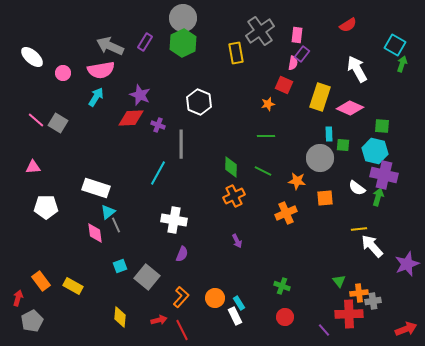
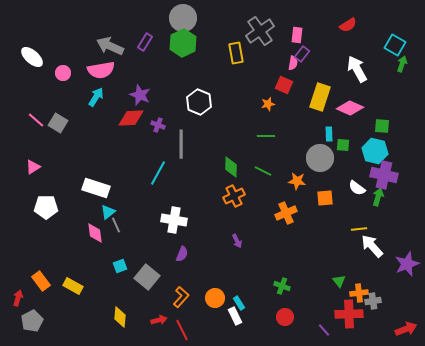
pink triangle at (33, 167): rotated 28 degrees counterclockwise
